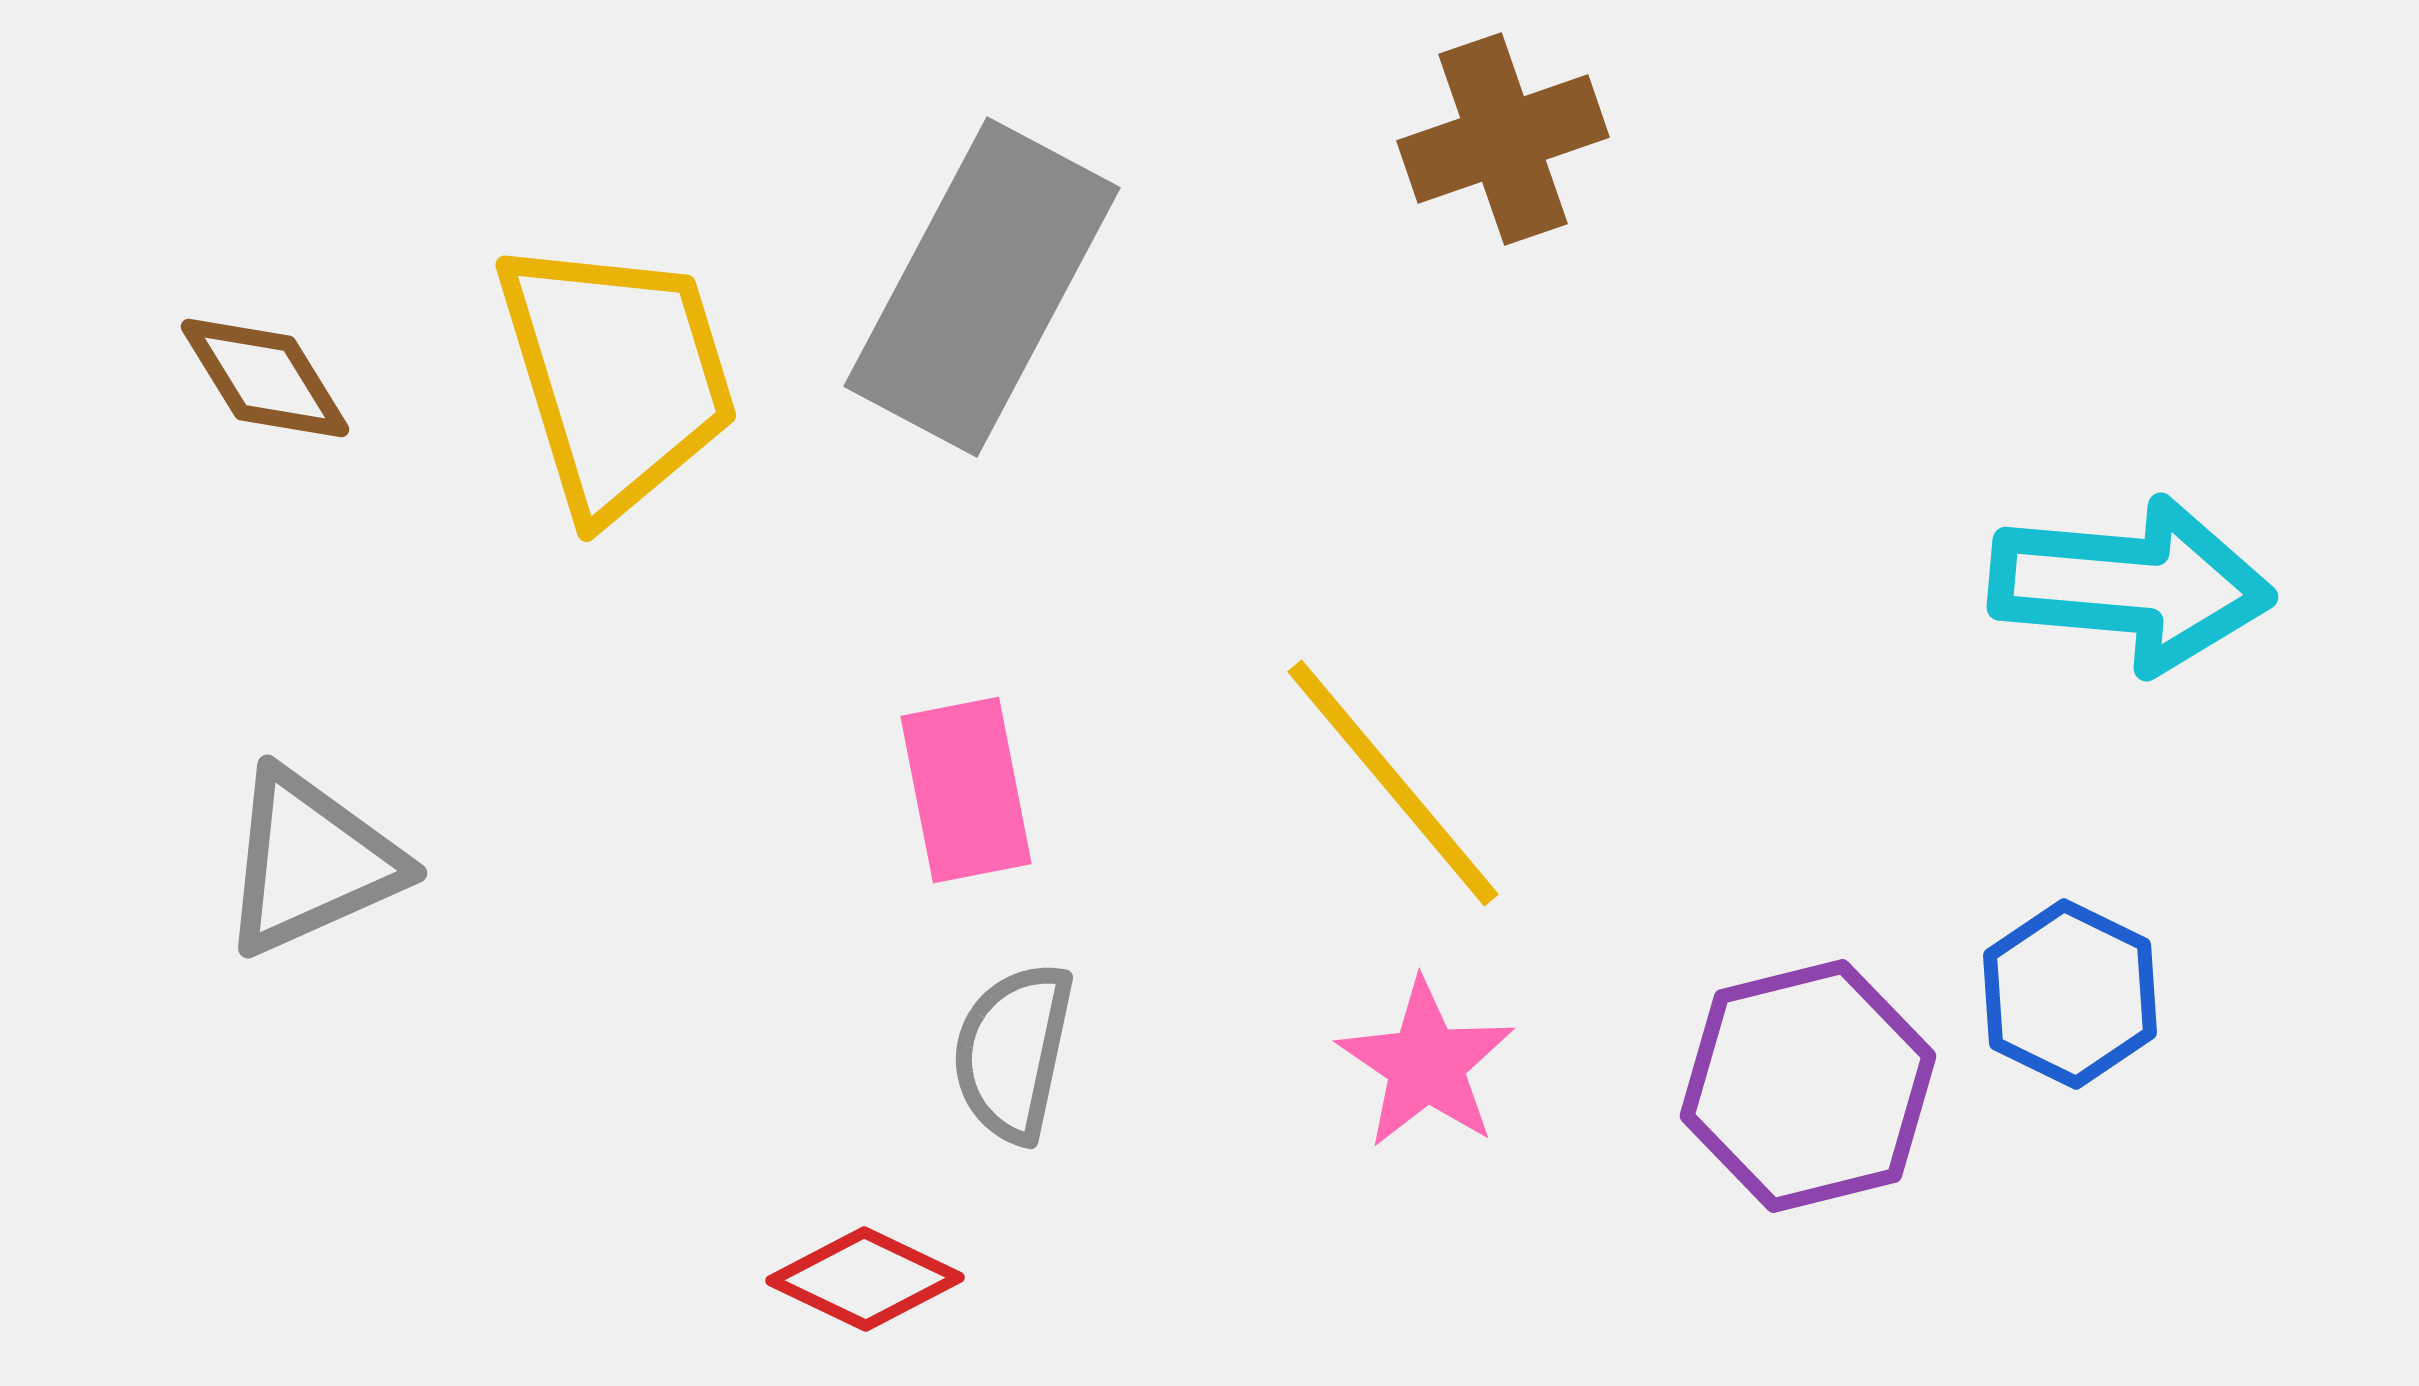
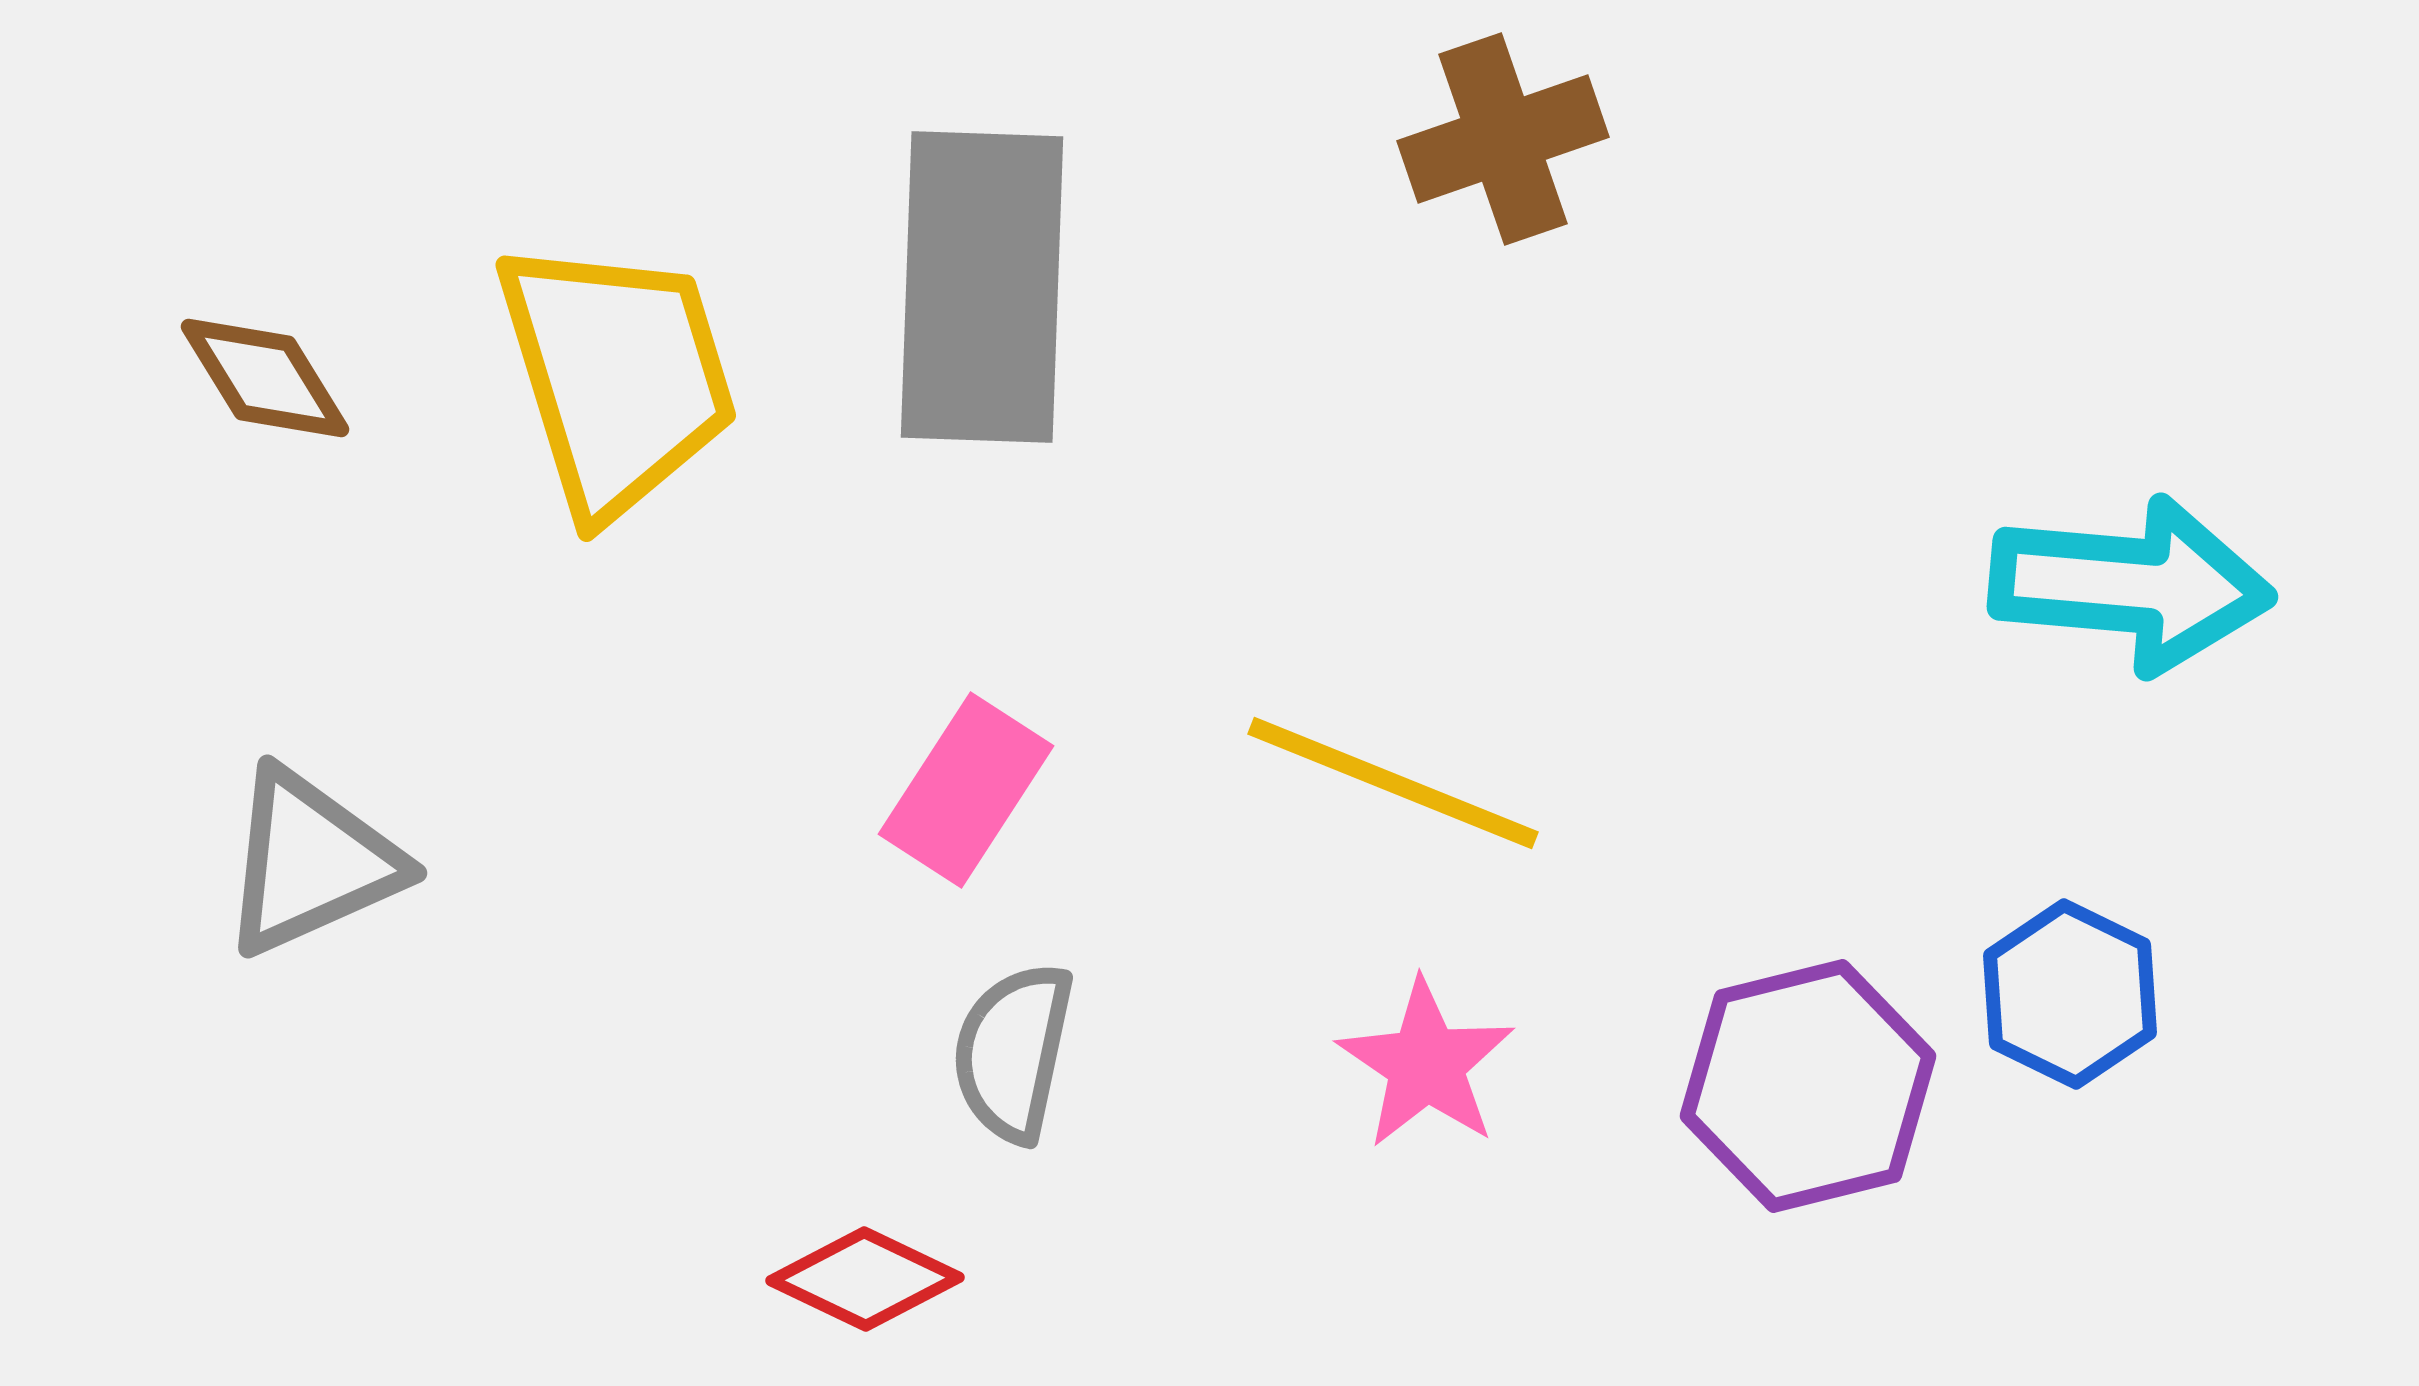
gray rectangle: rotated 26 degrees counterclockwise
yellow line: rotated 28 degrees counterclockwise
pink rectangle: rotated 44 degrees clockwise
